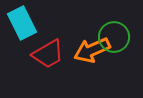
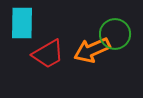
cyan rectangle: rotated 28 degrees clockwise
green circle: moved 1 px right, 3 px up
